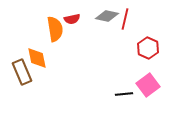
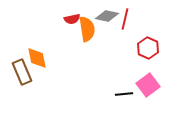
orange semicircle: moved 32 px right
